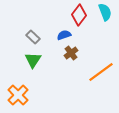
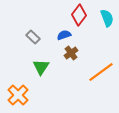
cyan semicircle: moved 2 px right, 6 px down
green triangle: moved 8 px right, 7 px down
